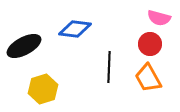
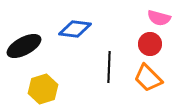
orange trapezoid: rotated 16 degrees counterclockwise
